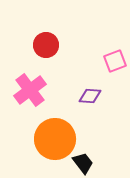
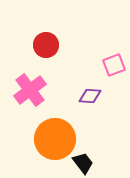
pink square: moved 1 px left, 4 px down
